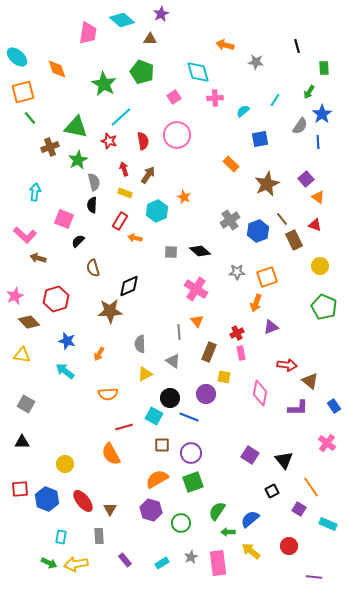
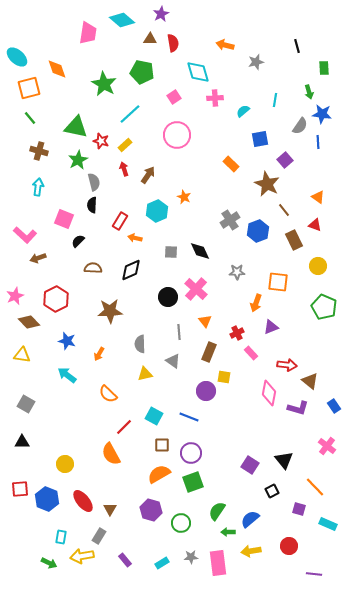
gray star at (256, 62): rotated 21 degrees counterclockwise
green pentagon at (142, 72): rotated 10 degrees counterclockwise
orange square at (23, 92): moved 6 px right, 4 px up
green arrow at (309, 92): rotated 48 degrees counterclockwise
cyan line at (275, 100): rotated 24 degrees counterclockwise
blue star at (322, 114): rotated 30 degrees counterclockwise
cyan line at (121, 117): moved 9 px right, 3 px up
red star at (109, 141): moved 8 px left
red semicircle at (143, 141): moved 30 px right, 98 px up
brown cross at (50, 147): moved 11 px left, 4 px down; rotated 36 degrees clockwise
purple square at (306, 179): moved 21 px left, 19 px up
brown star at (267, 184): rotated 20 degrees counterclockwise
cyan arrow at (35, 192): moved 3 px right, 5 px up
yellow rectangle at (125, 193): moved 48 px up; rotated 64 degrees counterclockwise
brown line at (282, 219): moved 2 px right, 9 px up
black diamond at (200, 251): rotated 25 degrees clockwise
brown arrow at (38, 258): rotated 35 degrees counterclockwise
yellow circle at (320, 266): moved 2 px left
brown semicircle at (93, 268): rotated 108 degrees clockwise
orange square at (267, 277): moved 11 px right, 5 px down; rotated 25 degrees clockwise
black diamond at (129, 286): moved 2 px right, 16 px up
pink cross at (196, 289): rotated 10 degrees clockwise
red hexagon at (56, 299): rotated 10 degrees counterclockwise
orange triangle at (197, 321): moved 8 px right
pink rectangle at (241, 353): moved 10 px right; rotated 32 degrees counterclockwise
cyan arrow at (65, 371): moved 2 px right, 4 px down
yellow triangle at (145, 374): rotated 14 degrees clockwise
pink diamond at (260, 393): moved 9 px right
orange semicircle at (108, 394): rotated 48 degrees clockwise
purple circle at (206, 394): moved 3 px up
black circle at (170, 398): moved 2 px left, 101 px up
purple L-shape at (298, 408): rotated 15 degrees clockwise
red line at (124, 427): rotated 30 degrees counterclockwise
pink cross at (327, 443): moved 3 px down
purple square at (250, 455): moved 10 px down
orange semicircle at (157, 479): moved 2 px right, 5 px up
orange line at (311, 487): moved 4 px right; rotated 10 degrees counterclockwise
purple square at (299, 509): rotated 16 degrees counterclockwise
gray rectangle at (99, 536): rotated 35 degrees clockwise
yellow arrow at (251, 551): rotated 48 degrees counterclockwise
gray star at (191, 557): rotated 24 degrees clockwise
yellow arrow at (76, 564): moved 6 px right, 8 px up
purple line at (314, 577): moved 3 px up
